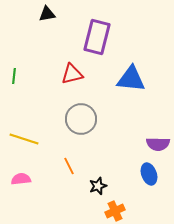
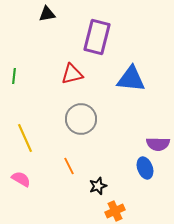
yellow line: moved 1 px right, 1 px up; rotated 48 degrees clockwise
blue ellipse: moved 4 px left, 6 px up
pink semicircle: rotated 36 degrees clockwise
